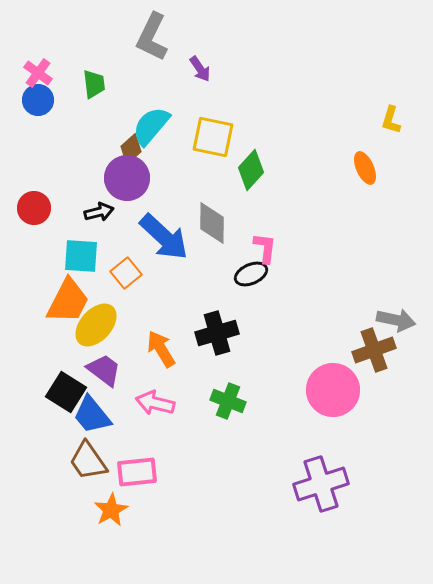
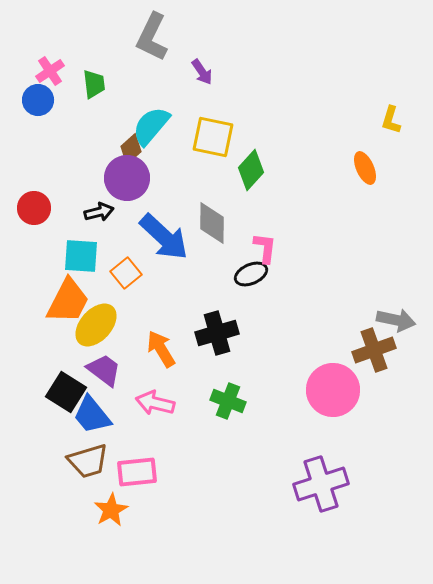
purple arrow: moved 2 px right, 3 px down
pink cross: moved 12 px right, 2 px up; rotated 20 degrees clockwise
brown trapezoid: rotated 72 degrees counterclockwise
